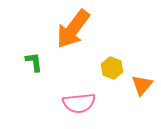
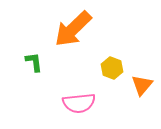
orange arrow: rotated 9 degrees clockwise
